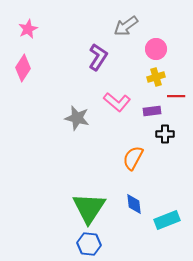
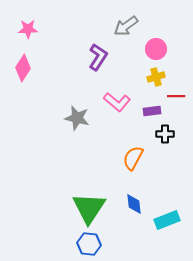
pink star: rotated 24 degrees clockwise
